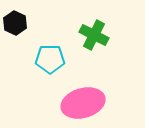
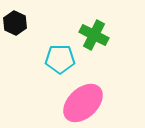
cyan pentagon: moved 10 px right
pink ellipse: rotated 27 degrees counterclockwise
